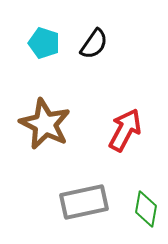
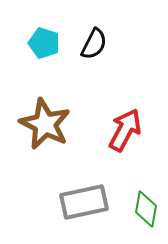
black semicircle: rotated 8 degrees counterclockwise
